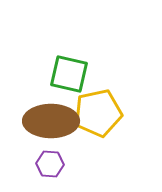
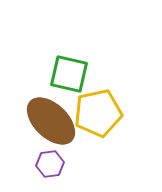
brown ellipse: rotated 44 degrees clockwise
purple hexagon: rotated 12 degrees counterclockwise
